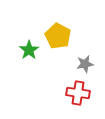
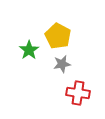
gray star: moved 23 px left
